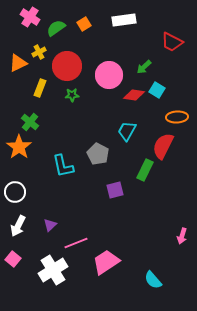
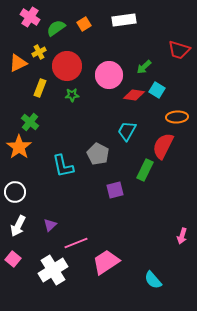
red trapezoid: moved 7 px right, 8 px down; rotated 10 degrees counterclockwise
